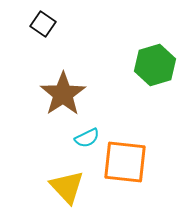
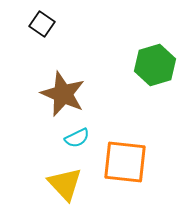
black square: moved 1 px left
brown star: rotated 15 degrees counterclockwise
cyan semicircle: moved 10 px left
yellow triangle: moved 2 px left, 3 px up
